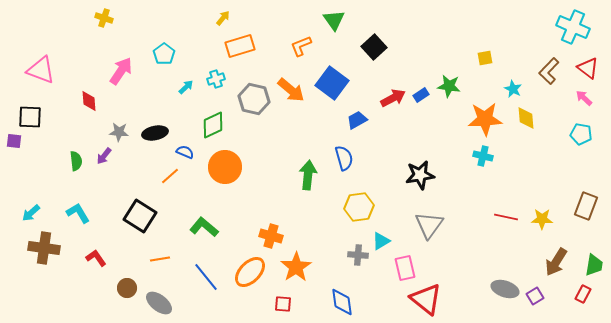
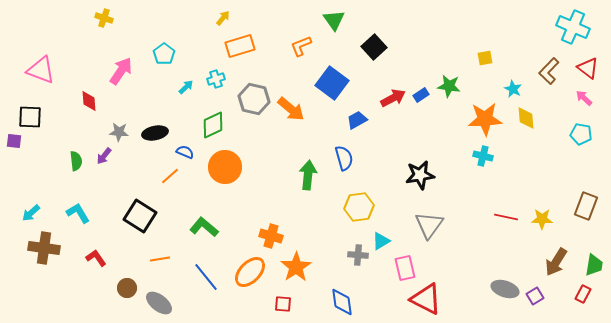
orange arrow at (291, 90): moved 19 px down
red triangle at (426, 299): rotated 12 degrees counterclockwise
